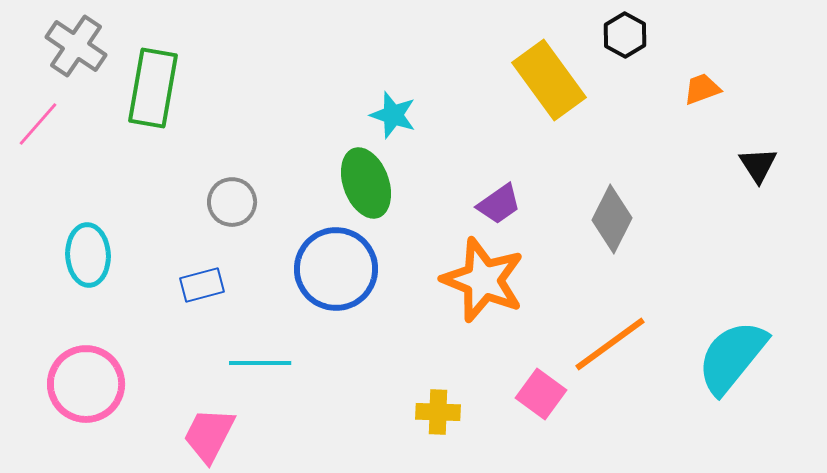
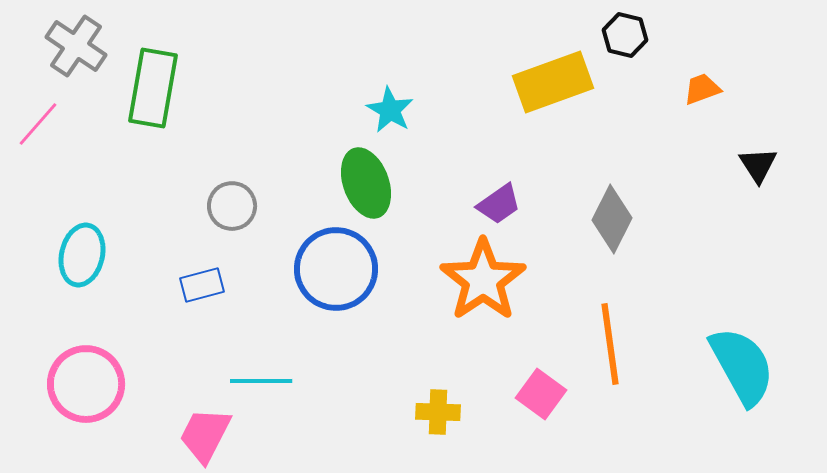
black hexagon: rotated 15 degrees counterclockwise
yellow rectangle: moved 4 px right, 2 px down; rotated 74 degrees counterclockwise
cyan star: moved 3 px left, 5 px up; rotated 12 degrees clockwise
gray circle: moved 4 px down
cyan ellipse: moved 6 px left; rotated 16 degrees clockwise
orange star: rotated 16 degrees clockwise
orange line: rotated 62 degrees counterclockwise
cyan semicircle: moved 10 px right, 9 px down; rotated 112 degrees clockwise
cyan line: moved 1 px right, 18 px down
pink trapezoid: moved 4 px left
